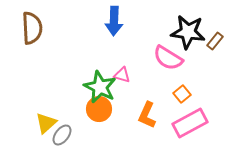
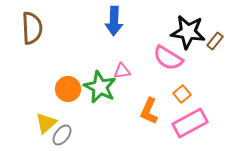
pink triangle: moved 4 px up; rotated 24 degrees counterclockwise
orange circle: moved 31 px left, 20 px up
orange L-shape: moved 2 px right, 4 px up
